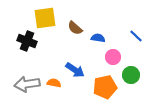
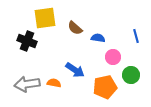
blue line: rotated 32 degrees clockwise
